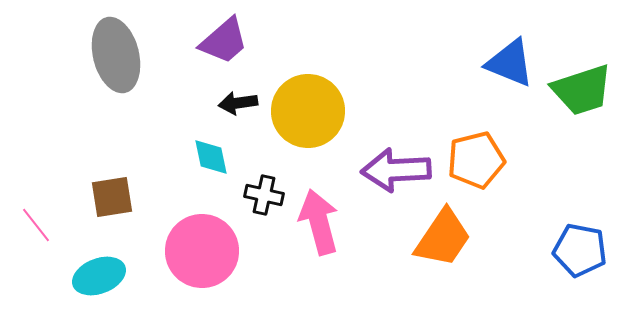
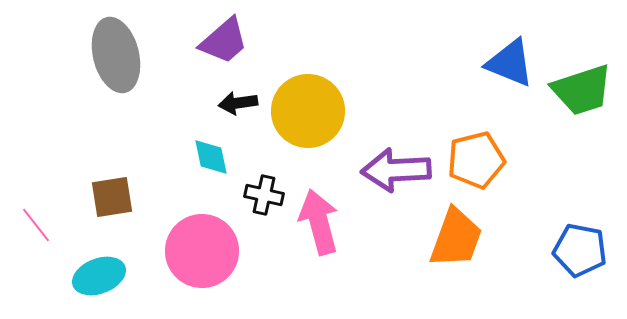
orange trapezoid: moved 13 px right; rotated 14 degrees counterclockwise
